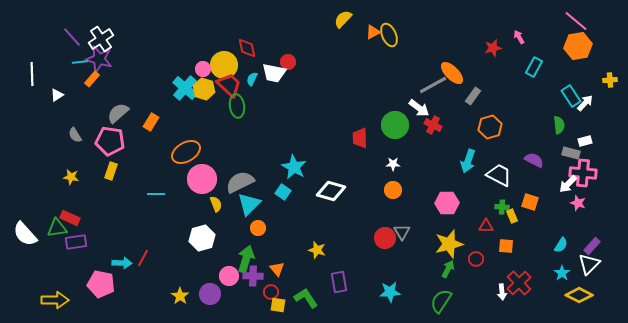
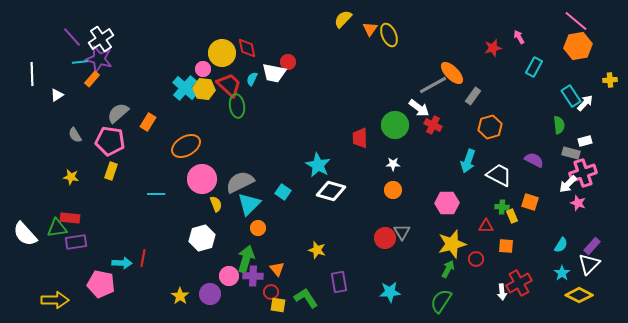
orange triangle at (373, 32): moved 3 px left, 3 px up; rotated 28 degrees counterclockwise
yellow circle at (224, 65): moved 2 px left, 12 px up
yellow hexagon at (204, 89): rotated 10 degrees counterclockwise
orange rectangle at (151, 122): moved 3 px left
orange ellipse at (186, 152): moved 6 px up
cyan star at (294, 167): moved 24 px right, 2 px up
pink cross at (583, 173): rotated 24 degrees counterclockwise
red rectangle at (70, 218): rotated 18 degrees counterclockwise
yellow star at (449, 244): moved 3 px right
red line at (143, 258): rotated 18 degrees counterclockwise
red cross at (519, 283): rotated 15 degrees clockwise
